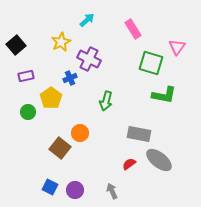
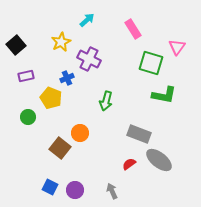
blue cross: moved 3 px left
yellow pentagon: rotated 15 degrees counterclockwise
green circle: moved 5 px down
gray rectangle: rotated 10 degrees clockwise
